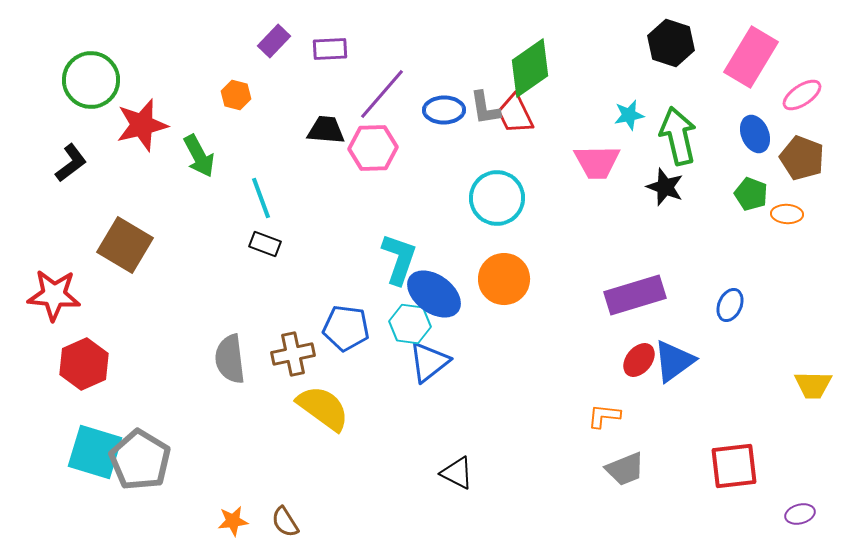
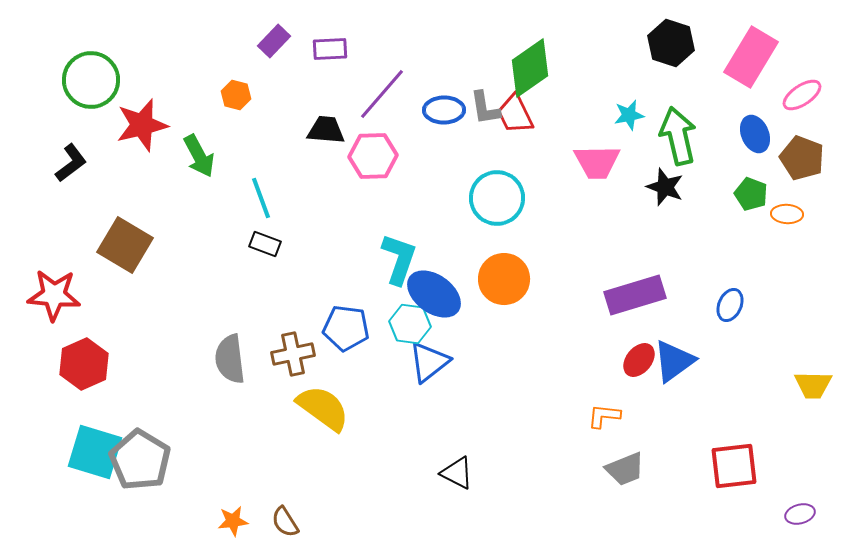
pink hexagon at (373, 148): moved 8 px down
